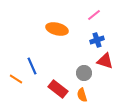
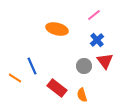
blue cross: rotated 24 degrees counterclockwise
red triangle: rotated 36 degrees clockwise
gray circle: moved 7 px up
orange line: moved 1 px left, 1 px up
red rectangle: moved 1 px left, 1 px up
